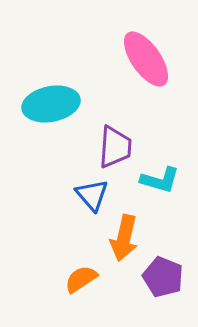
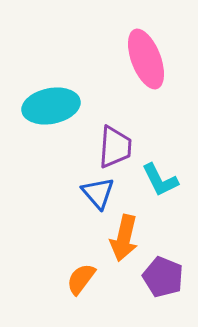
pink ellipse: rotated 14 degrees clockwise
cyan ellipse: moved 2 px down
cyan L-shape: rotated 48 degrees clockwise
blue triangle: moved 6 px right, 2 px up
orange semicircle: rotated 20 degrees counterclockwise
